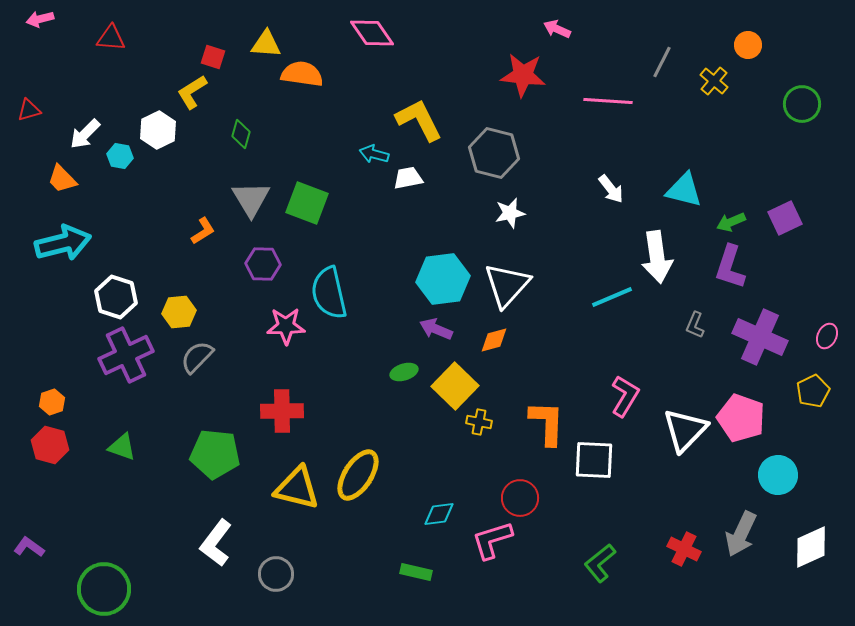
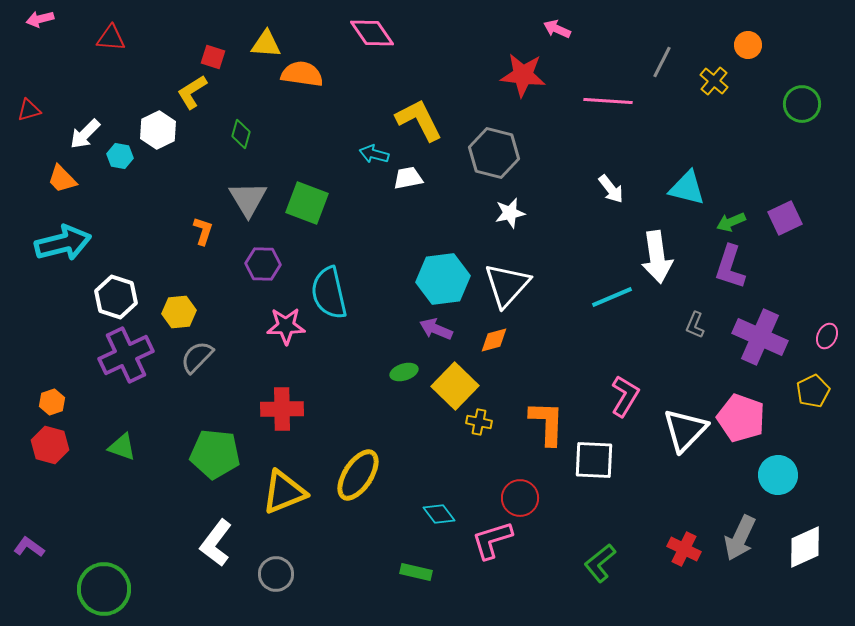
cyan triangle at (684, 190): moved 3 px right, 2 px up
gray triangle at (251, 199): moved 3 px left
orange L-shape at (203, 231): rotated 40 degrees counterclockwise
red cross at (282, 411): moved 2 px up
yellow triangle at (297, 488): moved 13 px left, 4 px down; rotated 36 degrees counterclockwise
cyan diamond at (439, 514): rotated 60 degrees clockwise
gray arrow at (741, 534): moved 1 px left, 4 px down
white diamond at (811, 547): moved 6 px left
